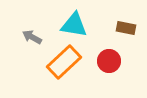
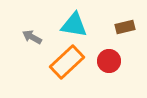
brown rectangle: moved 1 px left, 1 px up; rotated 24 degrees counterclockwise
orange rectangle: moved 3 px right
